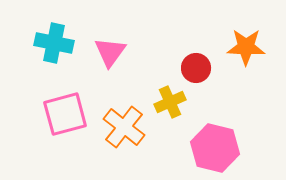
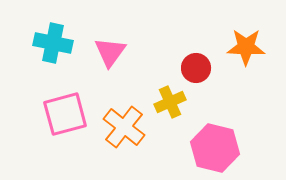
cyan cross: moved 1 px left
